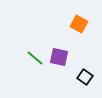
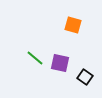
orange square: moved 6 px left, 1 px down; rotated 12 degrees counterclockwise
purple square: moved 1 px right, 6 px down
